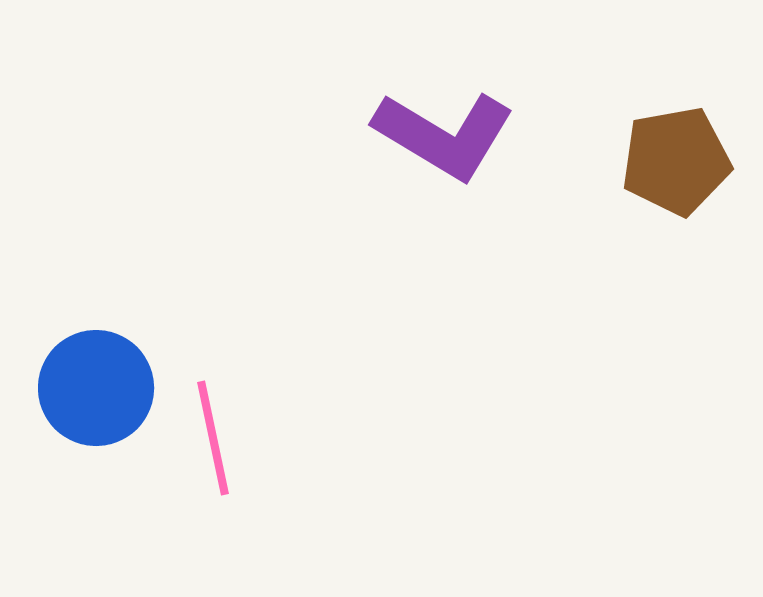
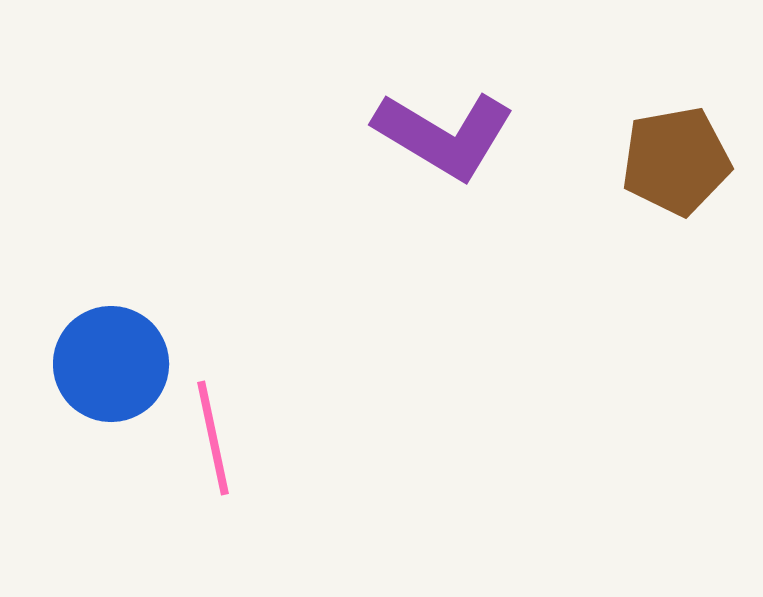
blue circle: moved 15 px right, 24 px up
